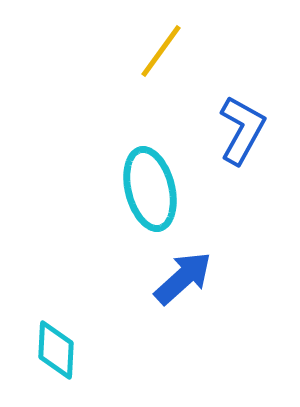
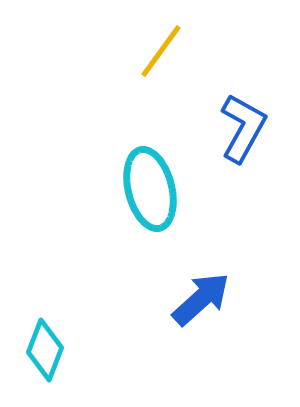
blue L-shape: moved 1 px right, 2 px up
blue arrow: moved 18 px right, 21 px down
cyan diamond: moved 11 px left; rotated 18 degrees clockwise
